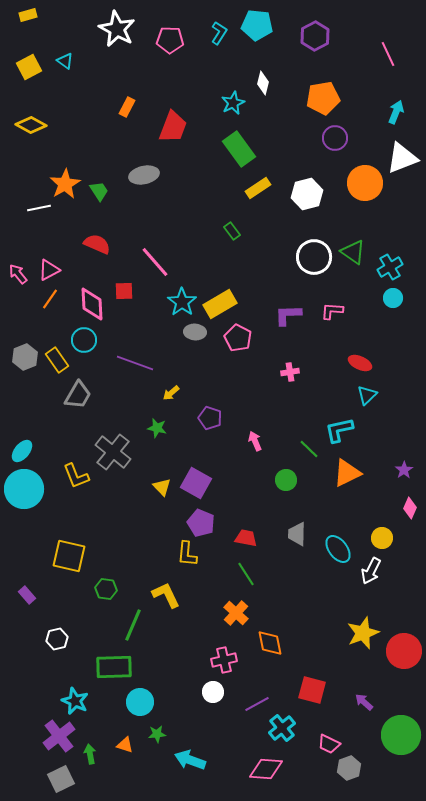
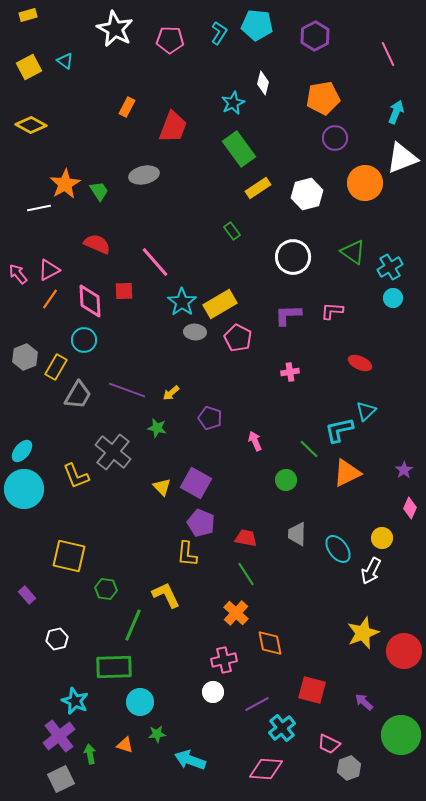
white star at (117, 29): moved 2 px left
white circle at (314, 257): moved 21 px left
pink diamond at (92, 304): moved 2 px left, 3 px up
yellow rectangle at (57, 360): moved 1 px left, 7 px down; rotated 65 degrees clockwise
purple line at (135, 363): moved 8 px left, 27 px down
cyan triangle at (367, 395): moved 1 px left, 16 px down
